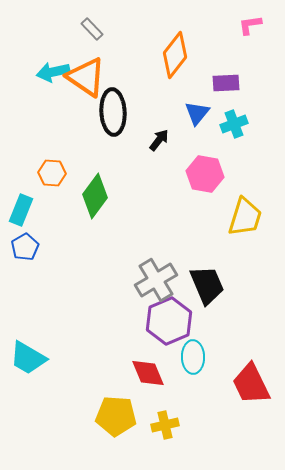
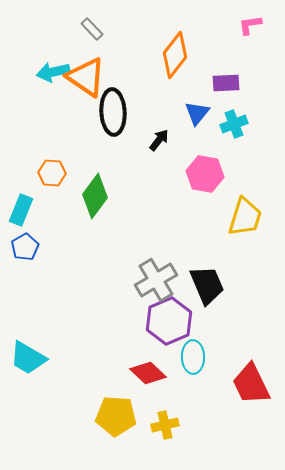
red diamond: rotated 24 degrees counterclockwise
